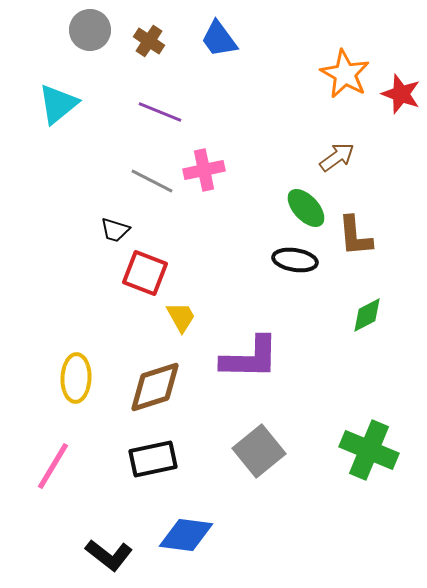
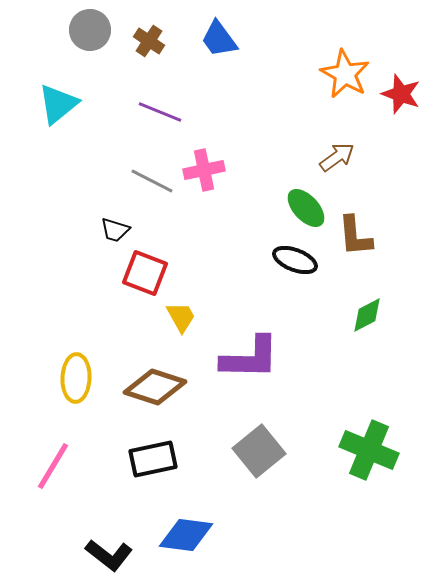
black ellipse: rotated 12 degrees clockwise
brown diamond: rotated 36 degrees clockwise
